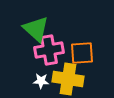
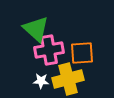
yellow cross: rotated 24 degrees counterclockwise
